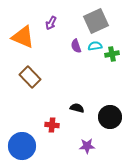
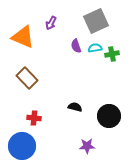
cyan semicircle: moved 2 px down
brown rectangle: moved 3 px left, 1 px down
black semicircle: moved 2 px left, 1 px up
black circle: moved 1 px left, 1 px up
red cross: moved 18 px left, 7 px up
